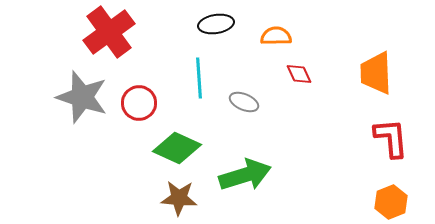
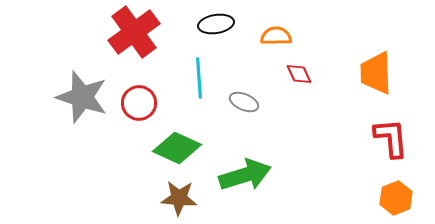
red cross: moved 25 px right
orange hexagon: moved 5 px right, 4 px up
